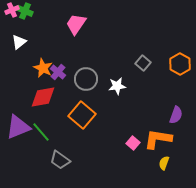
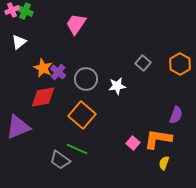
green line: moved 36 px right, 17 px down; rotated 25 degrees counterclockwise
